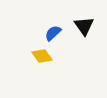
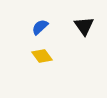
blue semicircle: moved 13 px left, 6 px up
